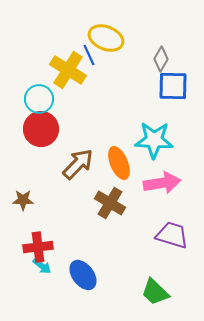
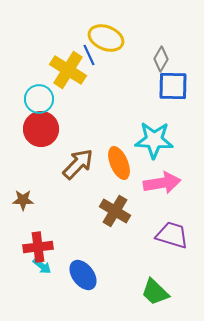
brown cross: moved 5 px right, 8 px down
